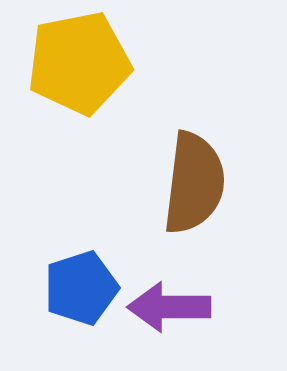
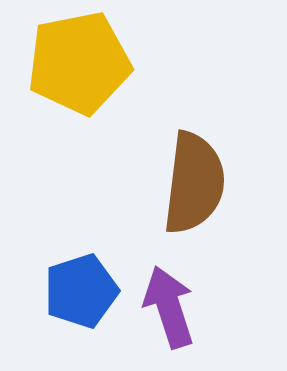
blue pentagon: moved 3 px down
purple arrow: rotated 72 degrees clockwise
